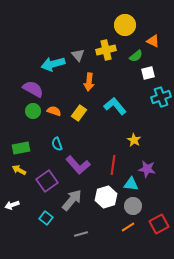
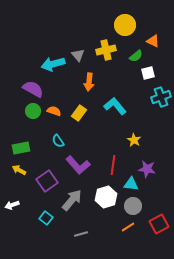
cyan semicircle: moved 1 px right, 3 px up; rotated 16 degrees counterclockwise
